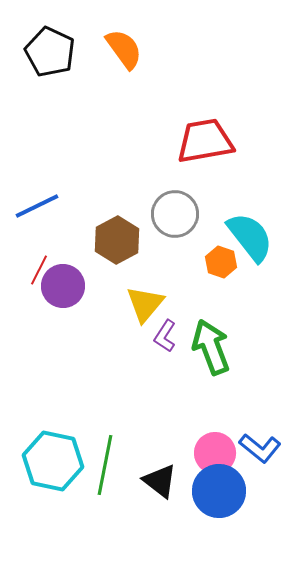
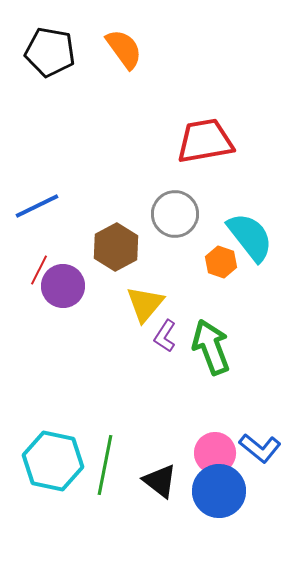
black pentagon: rotated 15 degrees counterclockwise
brown hexagon: moved 1 px left, 7 px down
